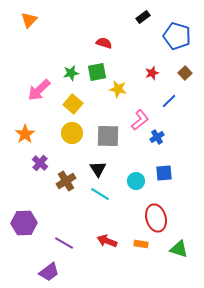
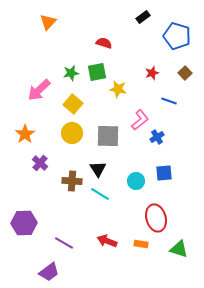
orange triangle: moved 19 px right, 2 px down
blue line: rotated 63 degrees clockwise
brown cross: moved 6 px right; rotated 36 degrees clockwise
